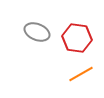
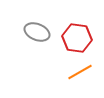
orange line: moved 1 px left, 2 px up
